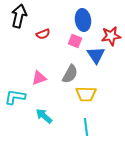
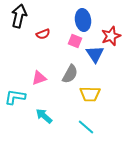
red star: rotated 12 degrees counterclockwise
blue triangle: moved 1 px left, 1 px up
yellow trapezoid: moved 4 px right
cyan line: rotated 42 degrees counterclockwise
